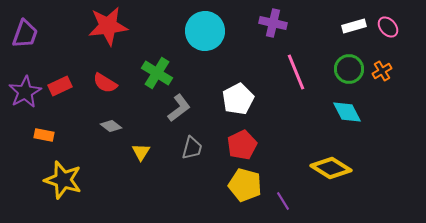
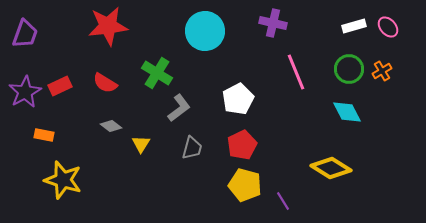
yellow triangle: moved 8 px up
